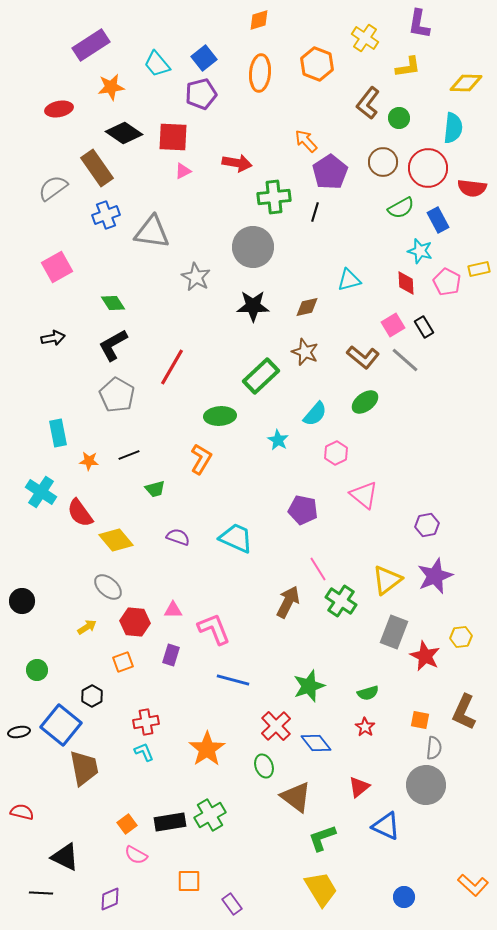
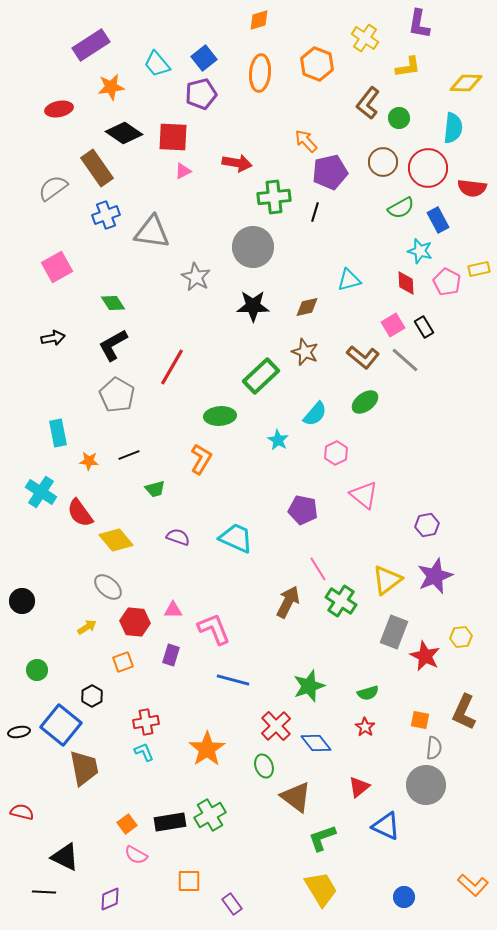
purple pentagon at (330, 172): rotated 20 degrees clockwise
black line at (41, 893): moved 3 px right, 1 px up
